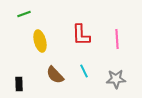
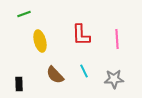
gray star: moved 2 px left
